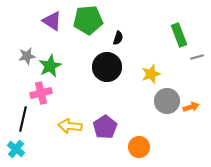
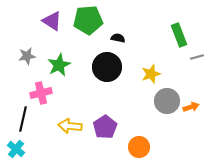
black semicircle: rotated 96 degrees counterclockwise
green star: moved 9 px right, 1 px up
